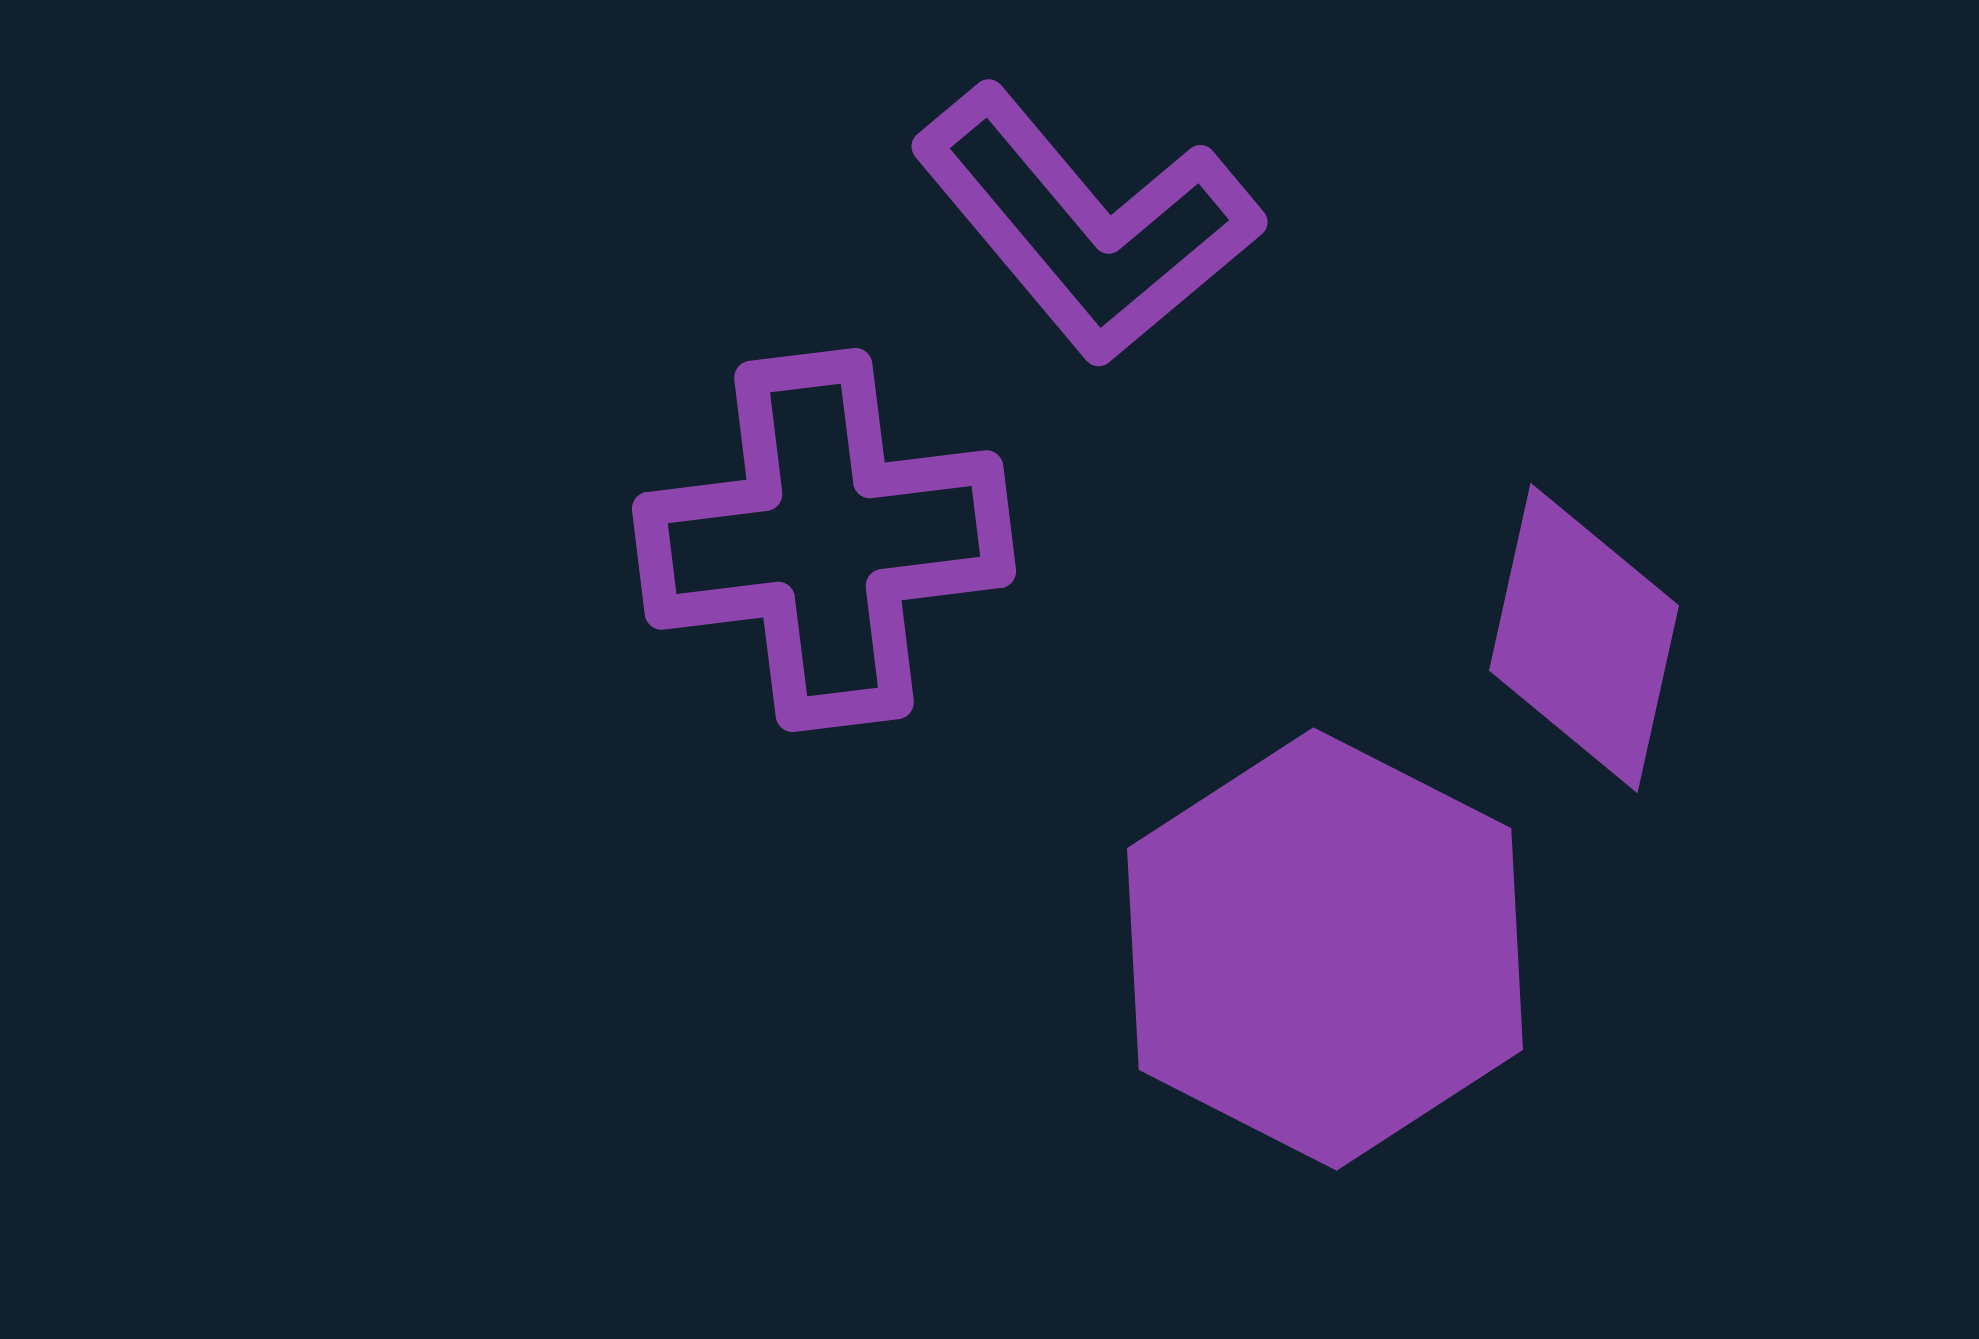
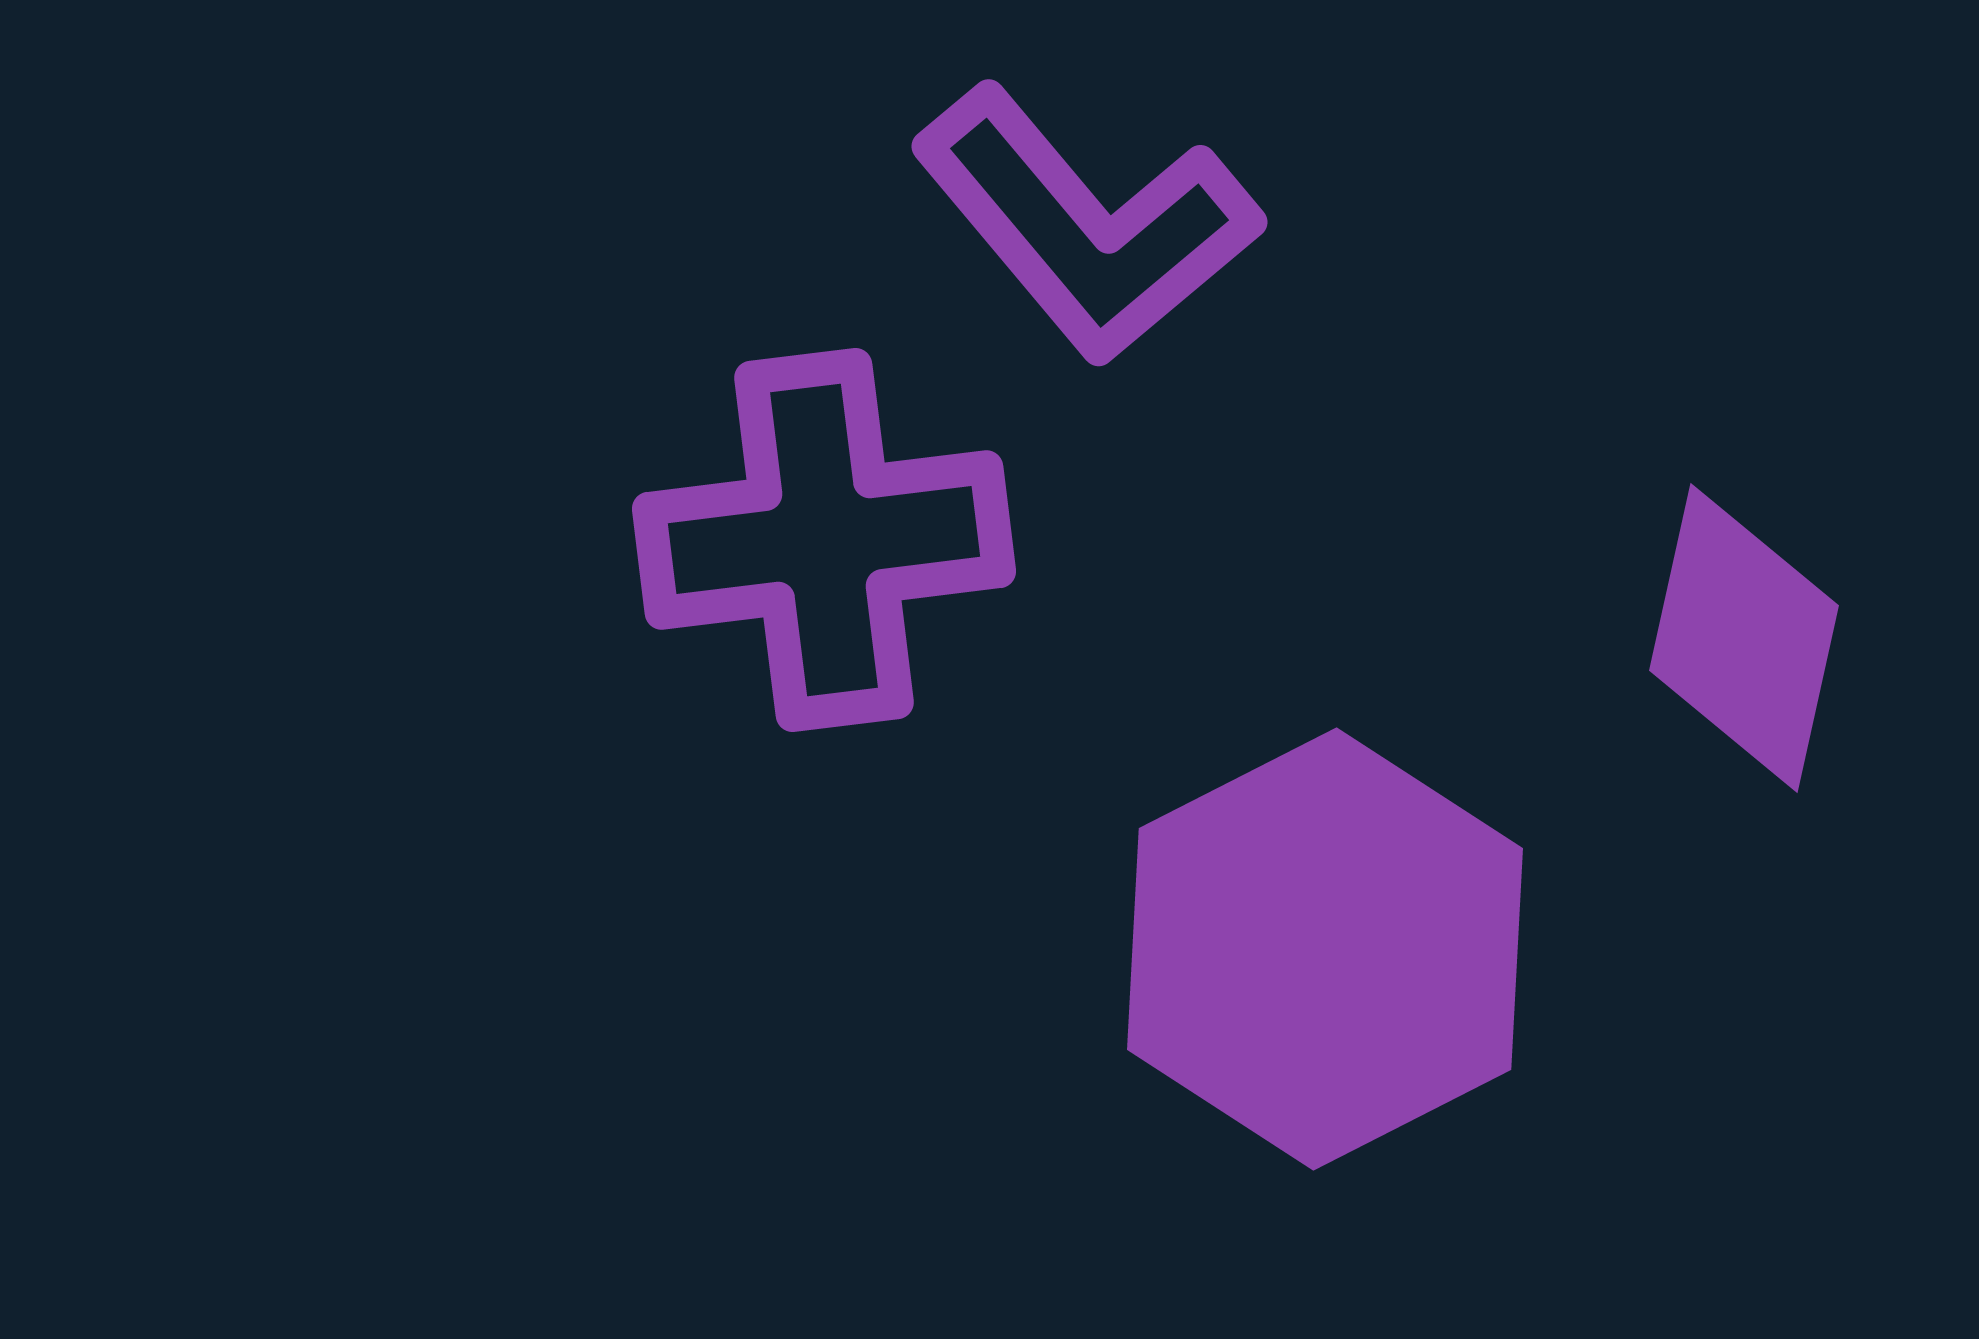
purple diamond: moved 160 px right
purple hexagon: rotated 6 degrees clockwise
